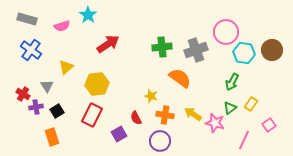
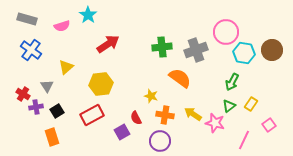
yellow hexagon: moved 4 px right
green triangle: moved 1 px left, 2 px up
red rectangle: rotated 35 degrees clockwise
purple square: moved 3 px right, 2 px up
